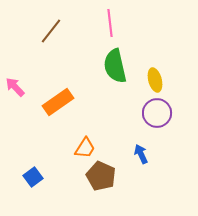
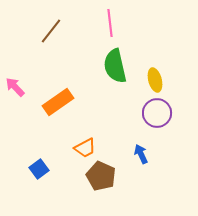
orange trapezoid: rotated 30 degrees clockwise
blue square: moved 6 px right, 8 px up
